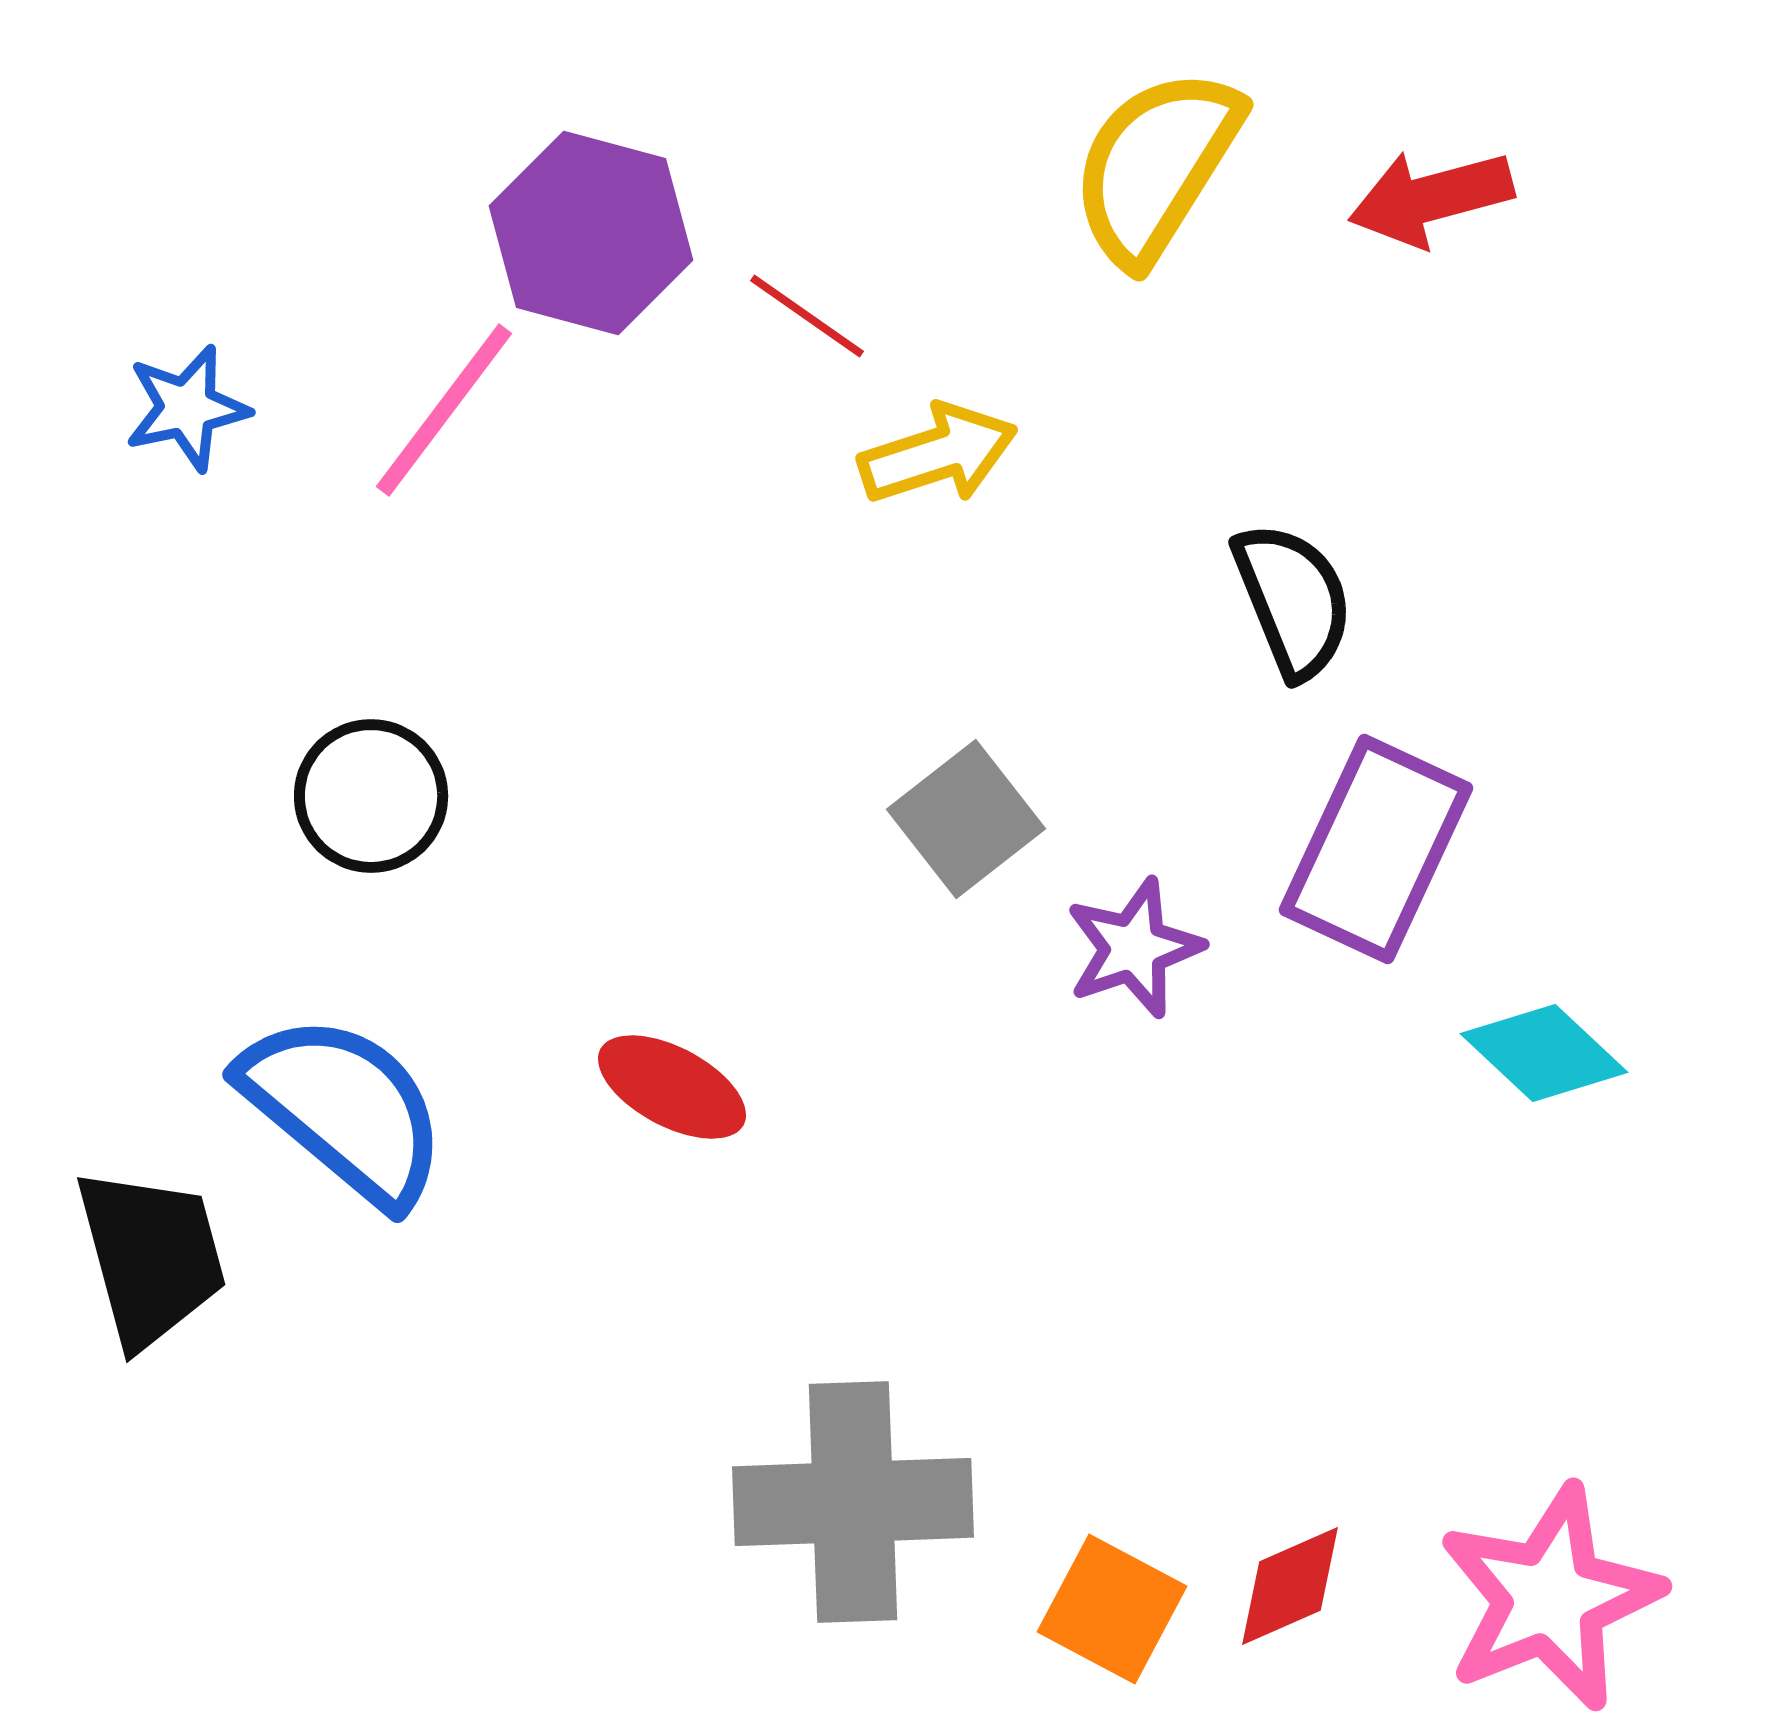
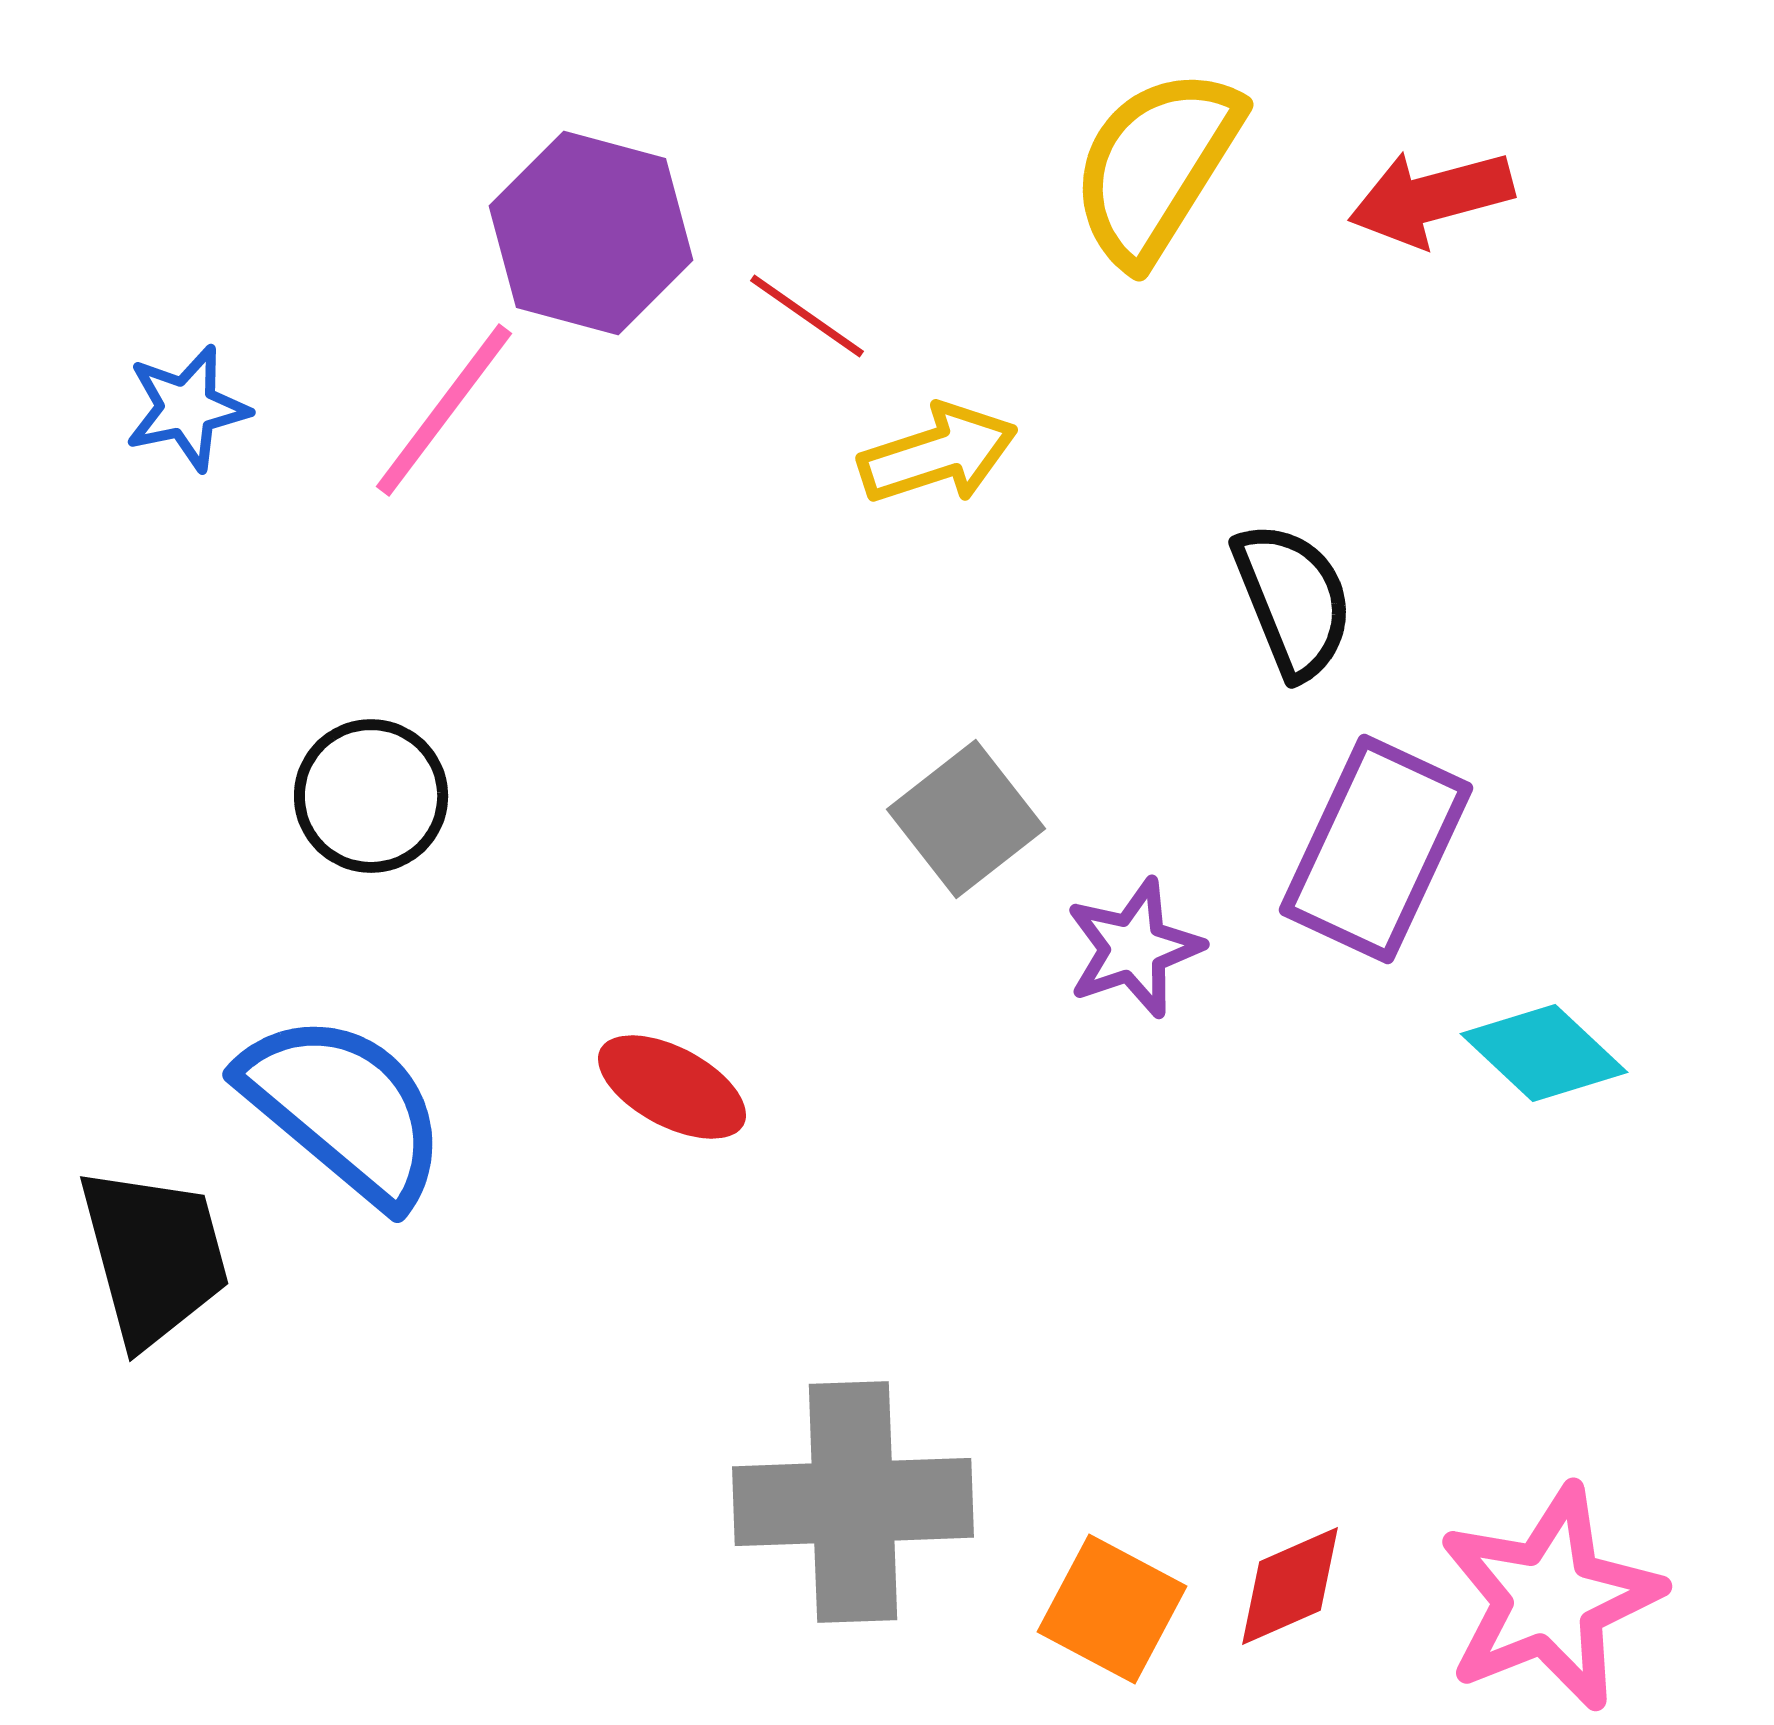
black trapezoid: moved 3 px right, 1 px up
